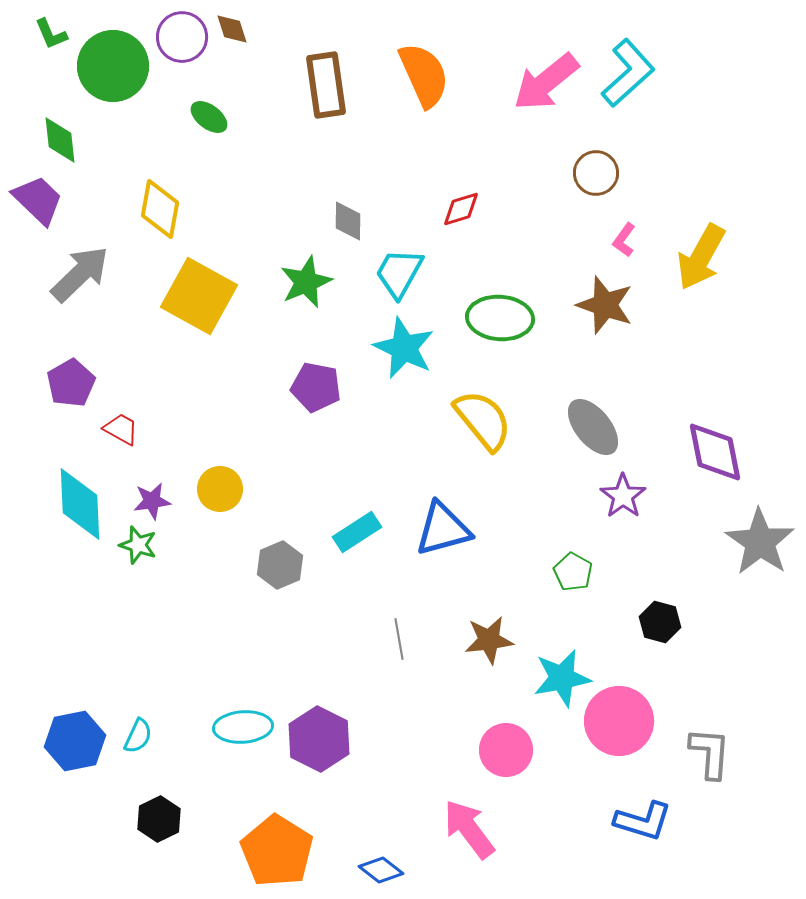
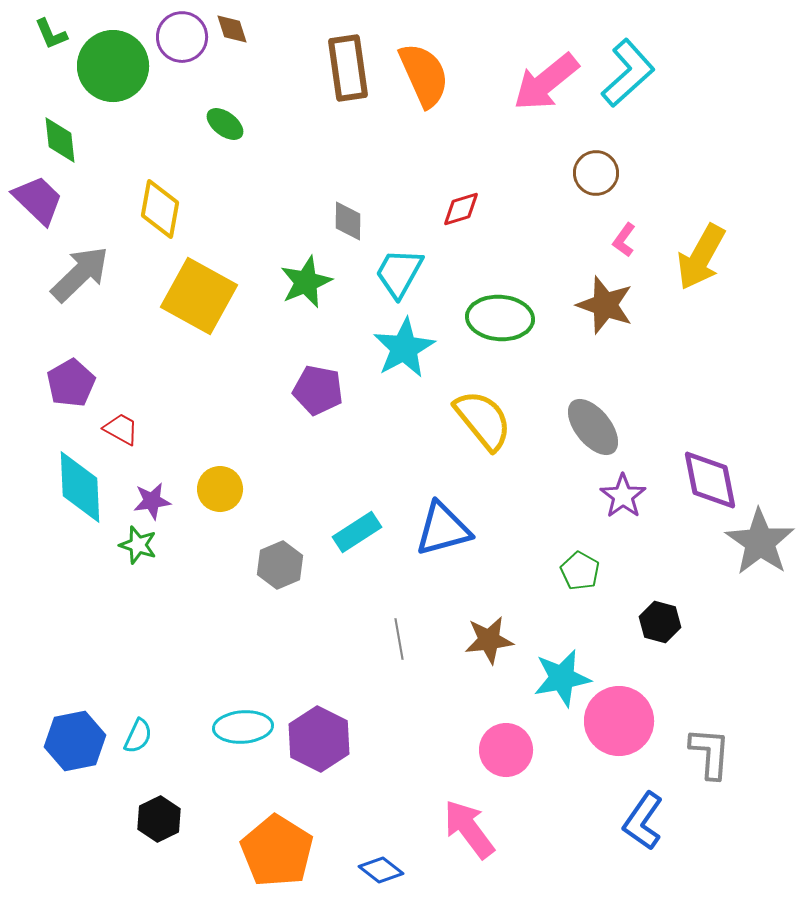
brown rectangle at (326, 85): moved 22 px right, 17 px up
green ellipse at (209, 117): moved 16 px right, 7 px down
cyan star at (404, 348): rotated 18 degrees clockwise
purple pentagon at (316, 387): moved 2 px right, 3 px down
purple diamond at (715, 452): moved 5 px left, 28 px down
cyan diamond at (80, 504): moved 17 px up
green pentagon at (573, 572): moved 7 px right, 1 px up
blue L-shape at (643, 821): rotated 108 degrees clockwise
